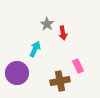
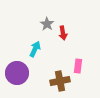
pink rectangle: rotated 32 degrees clockwise
